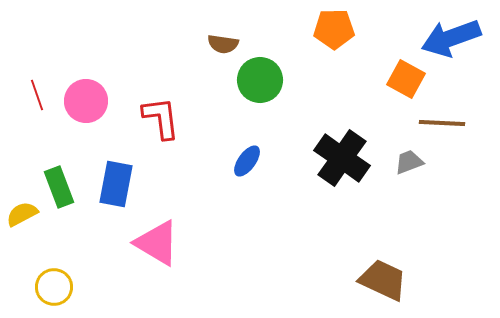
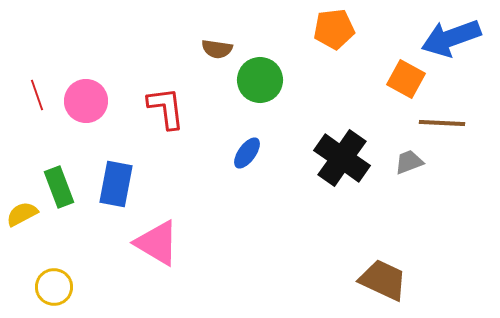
orange pentagon: rotated 6 degrees counterclockwise
brown semicircle: moved 6 px left, 5 px down
red L-shape: moved 5 px right, 10 px up
blue ellipse: moved 8 px up
